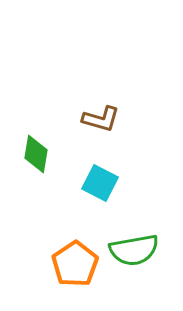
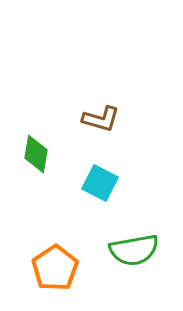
orange pentagon: moved 20 px left, 4 px down
